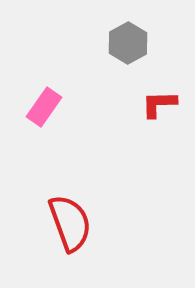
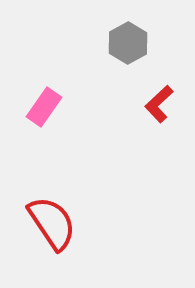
red L-shape: rotated 42 degrees counterclockwise
red semicircle: moved 18 px left; rotated 14 degrees counterclockwise
